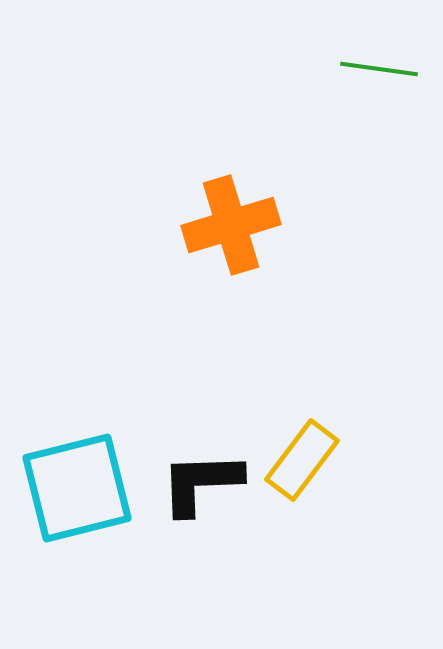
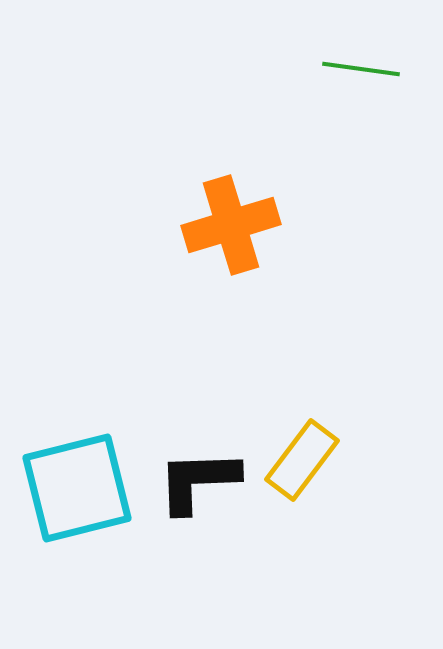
green line: moved 18 px left
black L-shape: moved 3 px left, 2 px up
